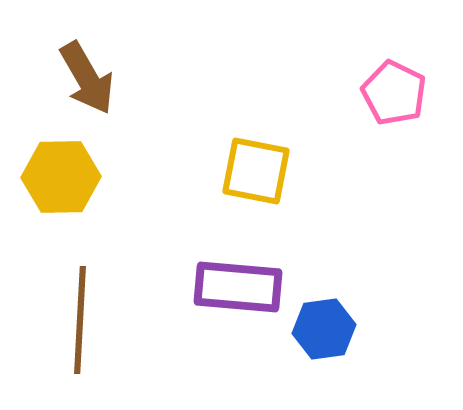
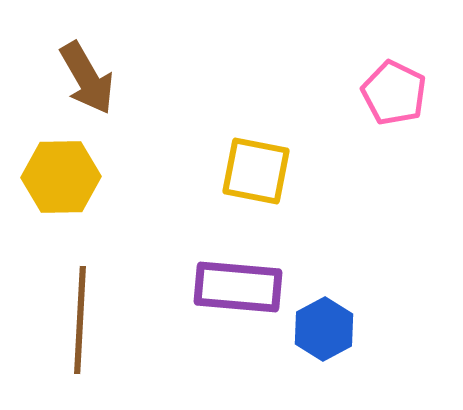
blue hexagon: rotated 20 degrees counterclockwise
